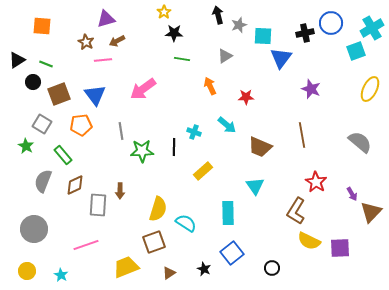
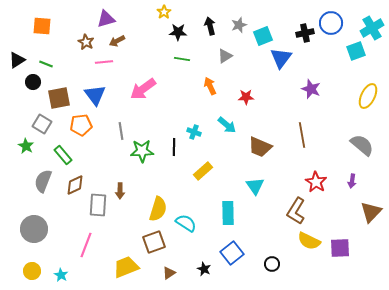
black arrow at (218, 15): moved 8 px left, 11 px down
black star at (174, 33): moved 4 px right, 1 px up
cyan square at (263, 36): rotated 24 degrees counterclockwise
pink line at (103, 60): moved 1 px right, 2 px down
yellow ellipse at (370, 89): moved 2 px left, 7 px down
brown square at (59, 94): moved 4 px down; rotated 10 degrees clockwise
gray semicircle at (360, 142): moved 2 px right, 3 px down
purple arrow at (352, 194): moved 13 px up; rotated 40 degrees clockwise
pink line at (86, 245): rotated 50 degrees counterclockwise
black circle at (272, 268): moved 4 px up
yellow circle at (27, 271): moved 5 px right
